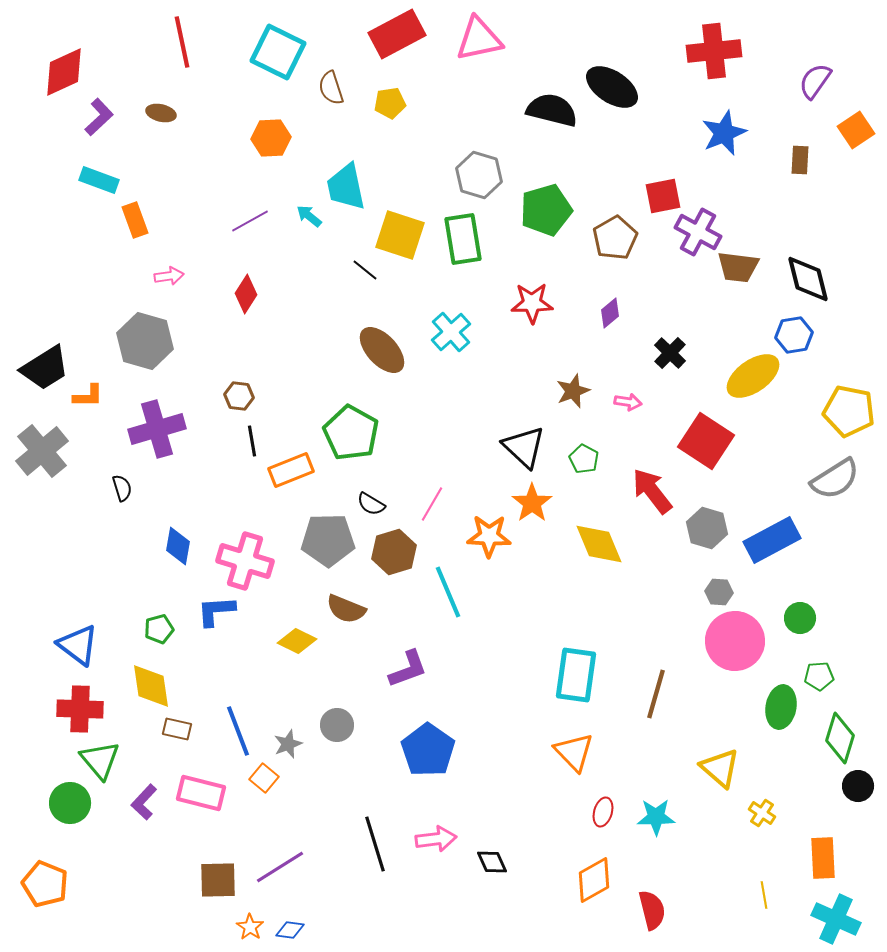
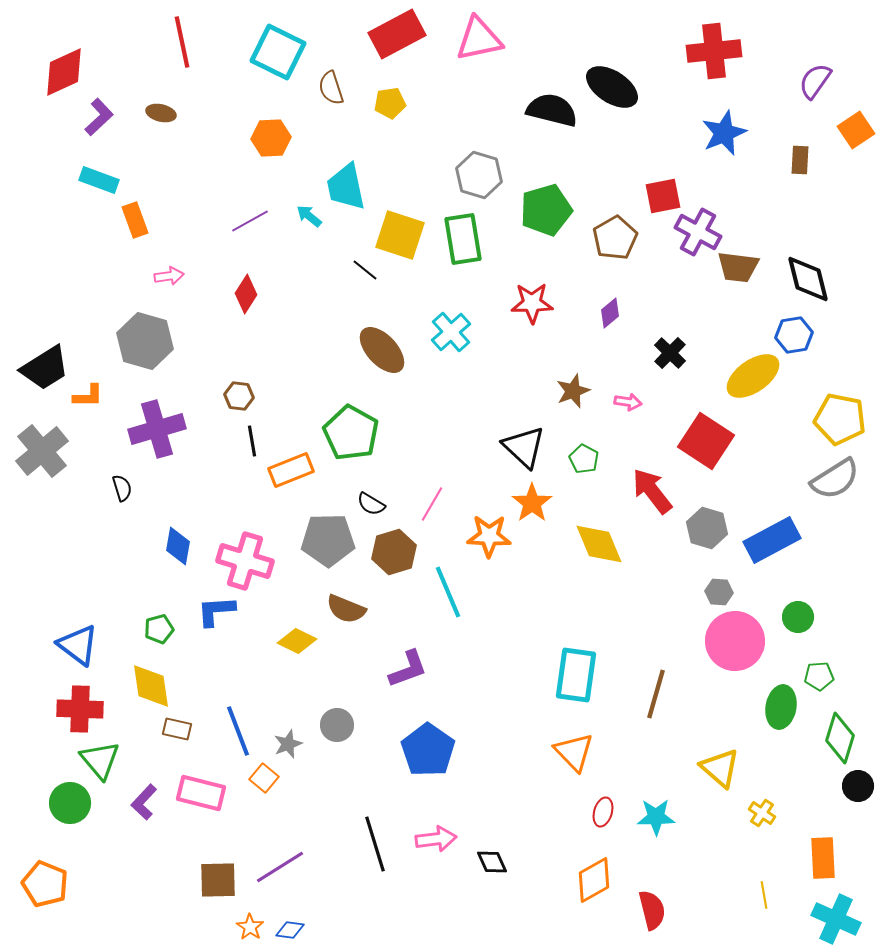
yellow pentagon at (849, 411): moved 9 px left, 8 px down
green circle at (800, 618): moved 2 px left, 1 px up
